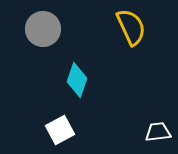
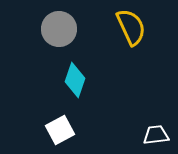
gray circle: moved 16 px right
cyan diamond: moved 2 px left
white trapezoid: moved 2 px left, 3 px down
